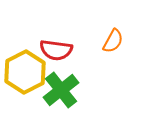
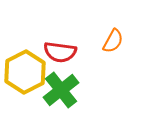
red semicircle: moved 4 px right, 2 px down
